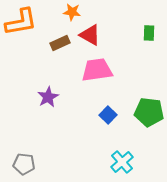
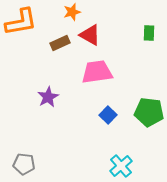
orange star: rotated 24 degrees counterclockwise
pink trapezoid: moved 2 px down
cyan cross: moved 1 px left, 4 px down
